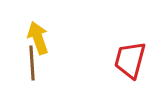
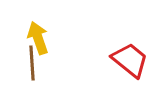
red trapezoid: rotated 114 degrees clockwise
